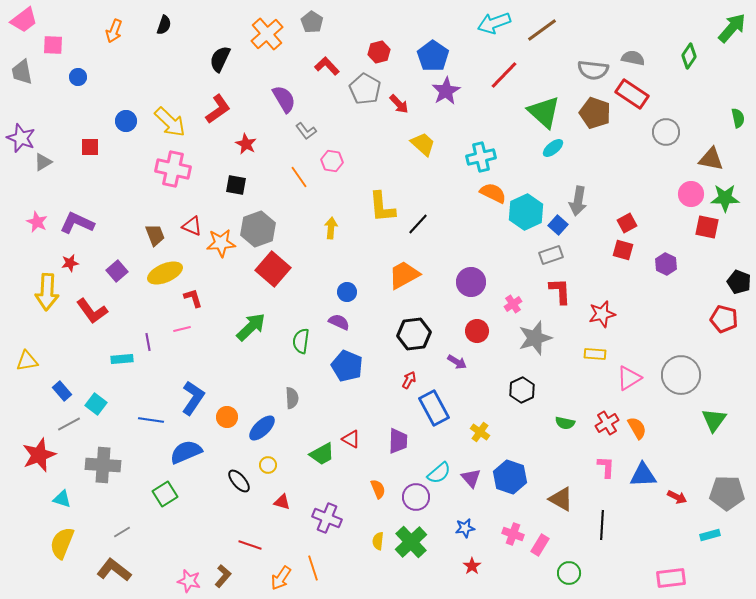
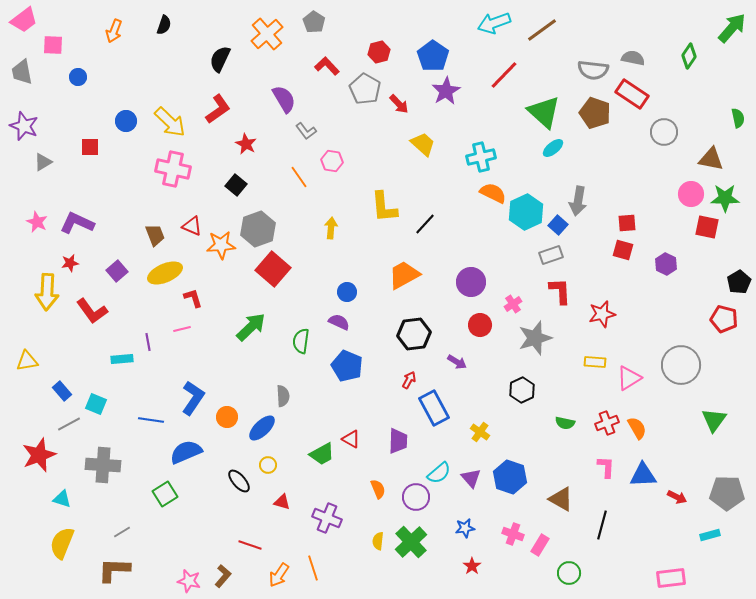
gray pentagon at (312, 22): moved 2 px right
gray circle at (666, 132): moved 2 px left
purple star at (21, 138): moved 3 px right, 12 px up
black square at (236, 185): rotated 30 degrees clockwise
yellow L-shape at (382, 207): moved 2 px right
red square at (627, 223): rotated 24 degrees clockwise
black line at (418, 224): moved 7 px right
orange star at (221, 243): moved 2 px down
black pentagon at (739, 282): rotated 20 degrees clockwise
red circle at (477, 331): moved 3 px right, 6 px up
yellow rectangle at (595, 354): moved 8 px down
gray circle at (681, 375): moved 10 px up
gray semicircle at (292, 398): moved 9 px left, 2 px up
cyan square at (96, 404): rotated 15 degrees counterclockwise
red cross at (607, 423): rotated 10 degrees clockwise
black line at (602, 525): rotated 12 degrees clockwise
brown L-shape at (114, 570): rotated 36 degrees counterclockwise
orange arrow at (281, 578): moved 2 px left, 3 px up
